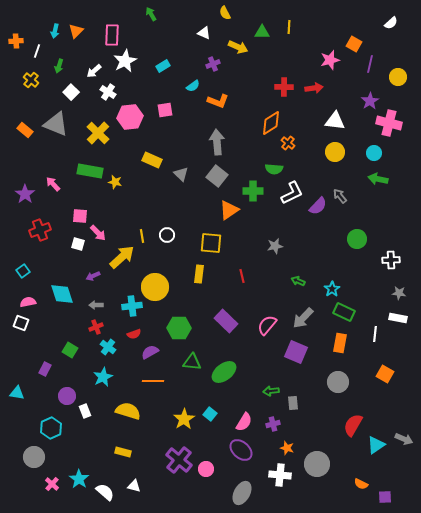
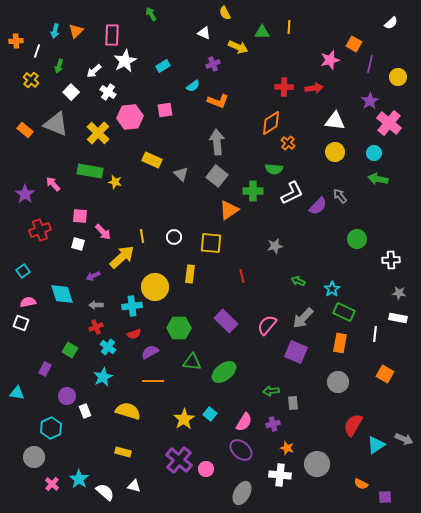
pink cross at (389, 123): rotated 25 degrees clockwise
pink arrow at (98, 233): moved 5 px right, 1 px up
white circle at (167, 235): moved 7 px right, 2 px down
yellow rectangle at (199, 274): moved 9 px left
